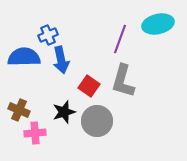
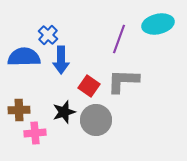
blue cross: rotated 24 degrees counterclockwise
purple line: moved 1 px left
blue arrow: rotated 12 degrees clockwise
gray L-shape: rotated 76 degrees clockwise
brown cross: rotated 25 degrees counterclockwise
gray circle: moved 1 px left, 1 px up
